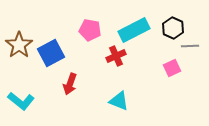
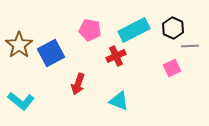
red arrow: moved 8 px right
